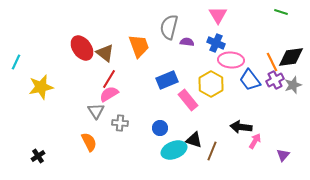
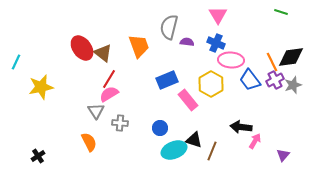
brown triangle: moved 2 px left
